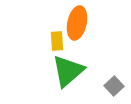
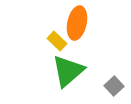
yellow rectangle: rotated 42 degrees counterclockwise
